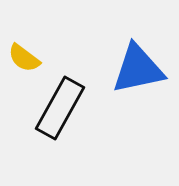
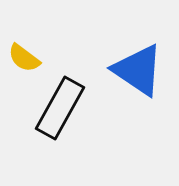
blue triangle: moved 1 px down; rotated 46 degrees clockwise
